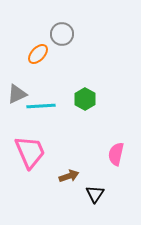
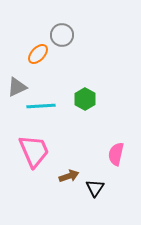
gray circle: moved 1 px down
gray triangle: moved 7 px up
pink trapezoid: moved 4 px right, 1 px up
black triangle: moved 6 px up
